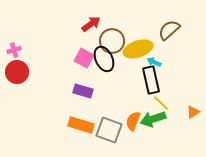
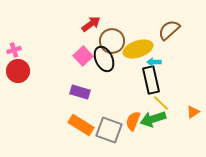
pink square: moved 1 px left, 2 px up; rotated 18 degrees clockwise
cyan arrow: rotated 24 degrees counterclockwise
red circle: moved 1 px right, 1 px up
purple rectangle: moved 3 px left, 1 px down
orange rectangle: rotated 15 degrees clockwise
